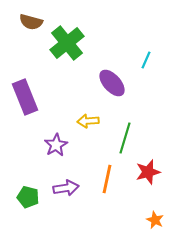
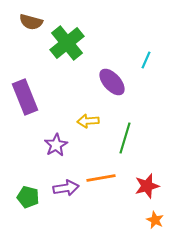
purple ellipse: moved 1 px up
red star: moved 1 px left, 14 px down
orange line: moved 6 px left, 1 px up; rotated 68 degrees clockwise
